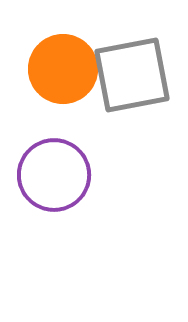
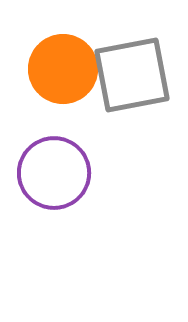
purple circle: moved 2 px up
